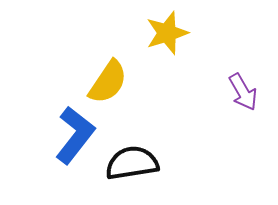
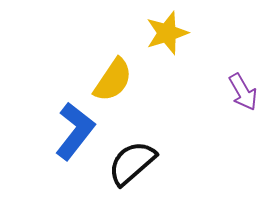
yellow semicircle: moved 5 px right, 2 px up
blue L-shape: moved 4 px up
black semicircle: rotated 32 degrees counterclockwise
